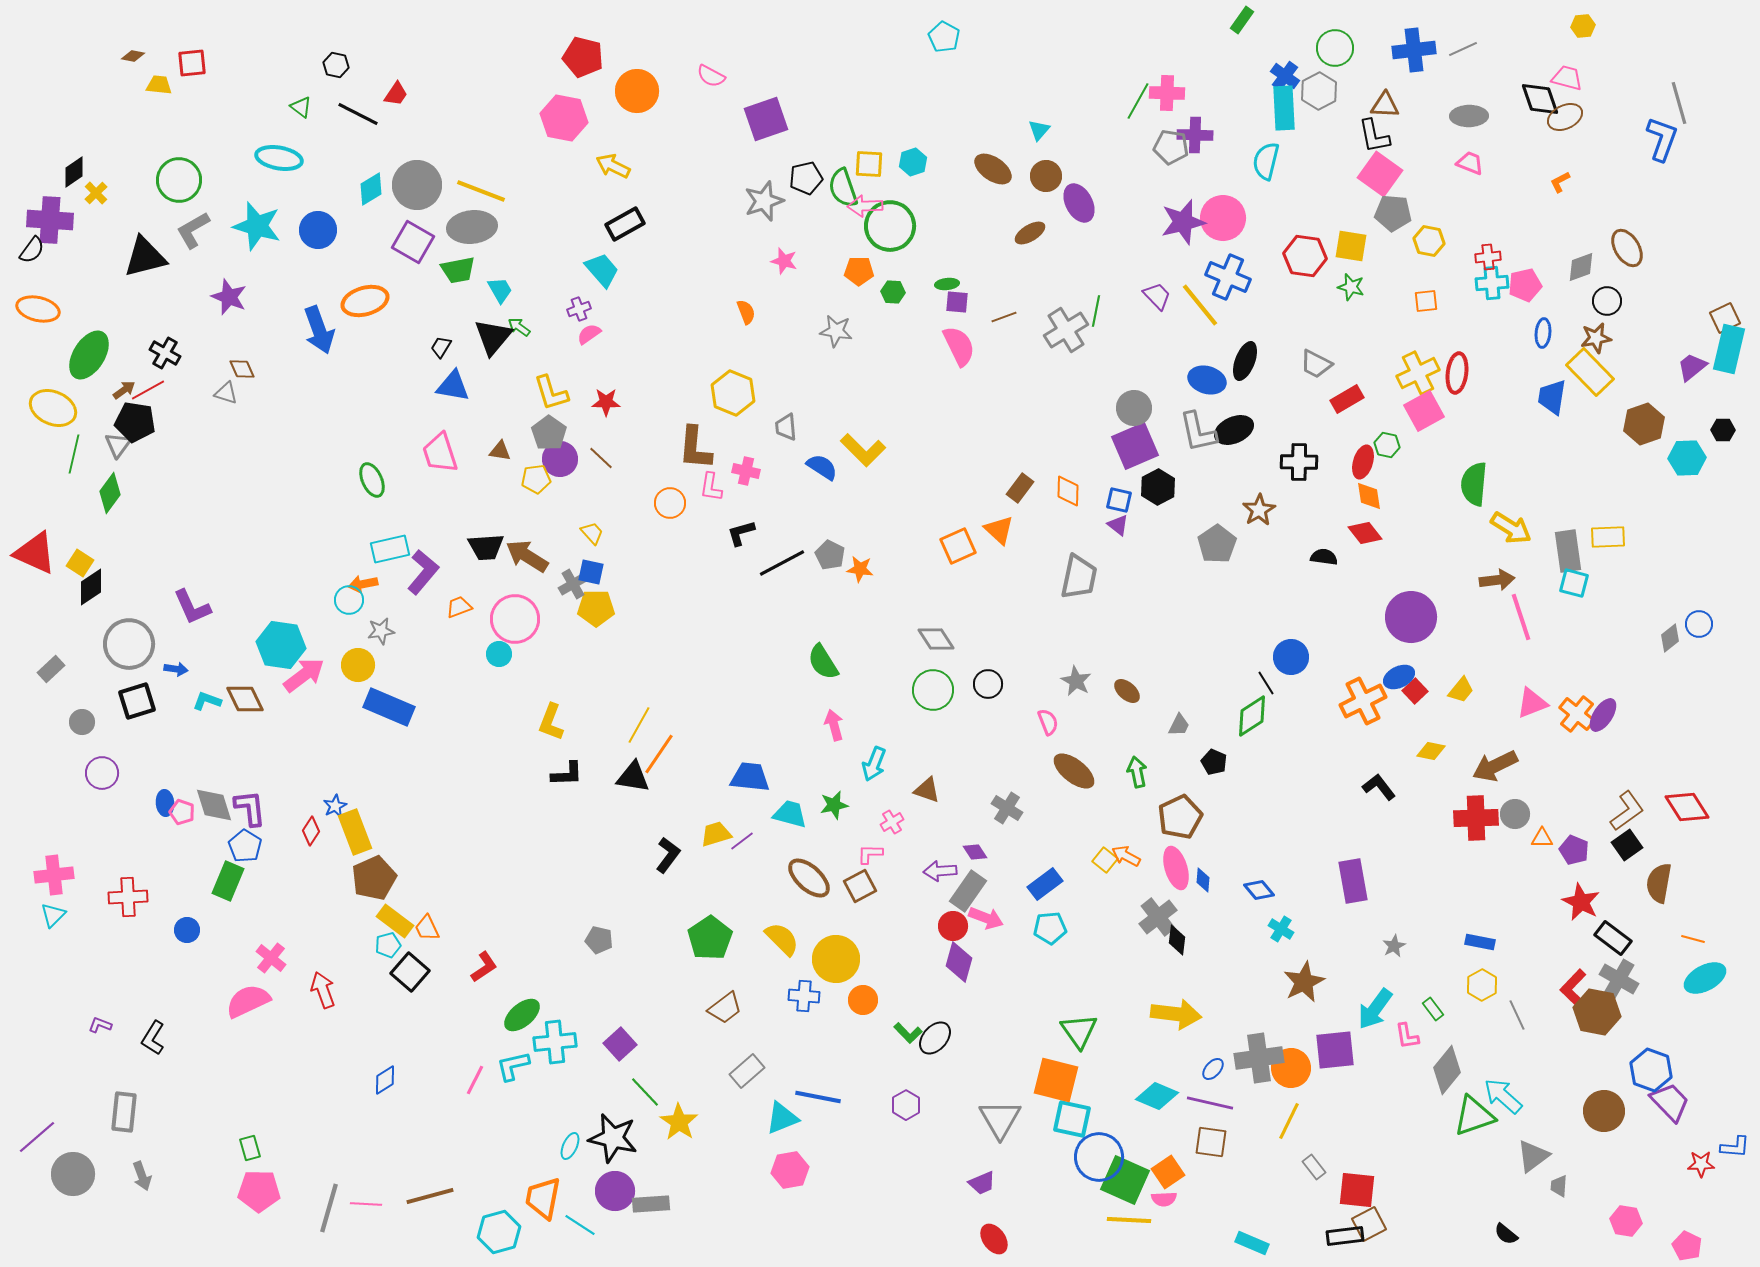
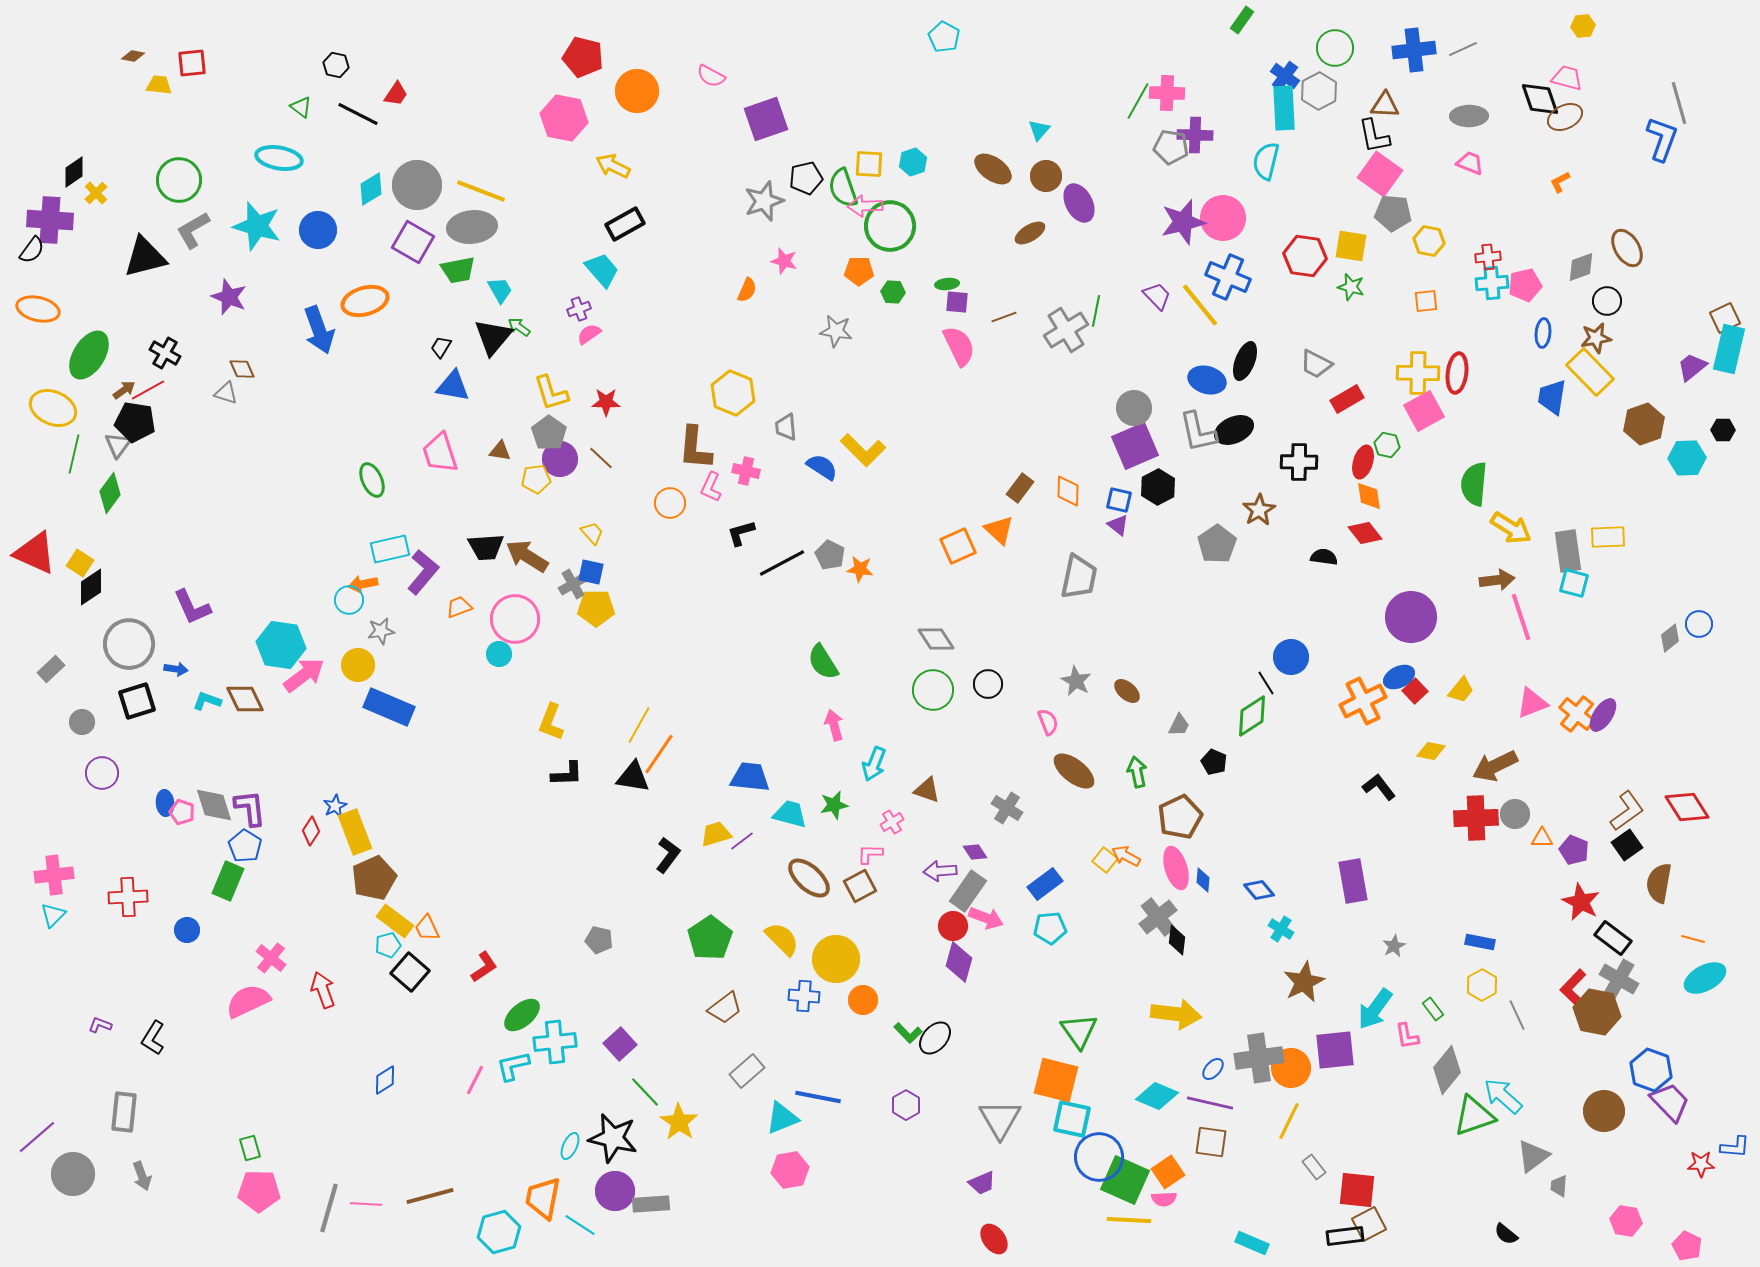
orange semicircle at (746, 312): moved 1 px right, 22 px up; rotated 45 degrees clockwise
yellow cross at (1418, 373): rotated 27 degrees clockwise
pink L-shape at (711, 487): rotated 16 degrees clockwise
